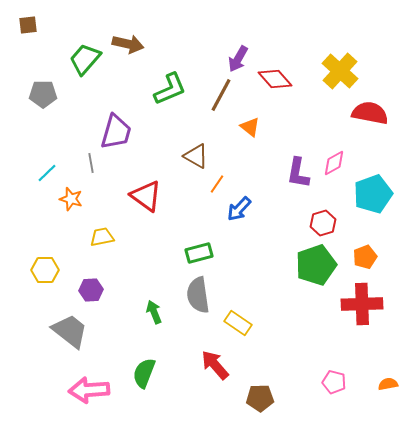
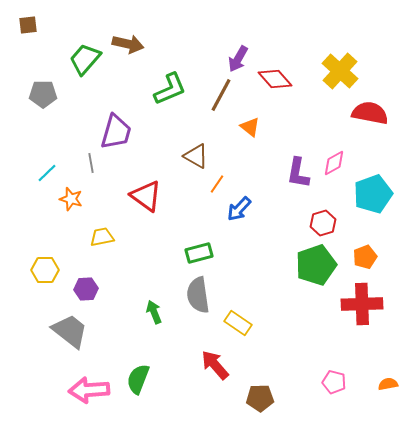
purple hexagon: moved 5 px left, 1 px up
green semicircle: moved 6 px left, 6 px down
